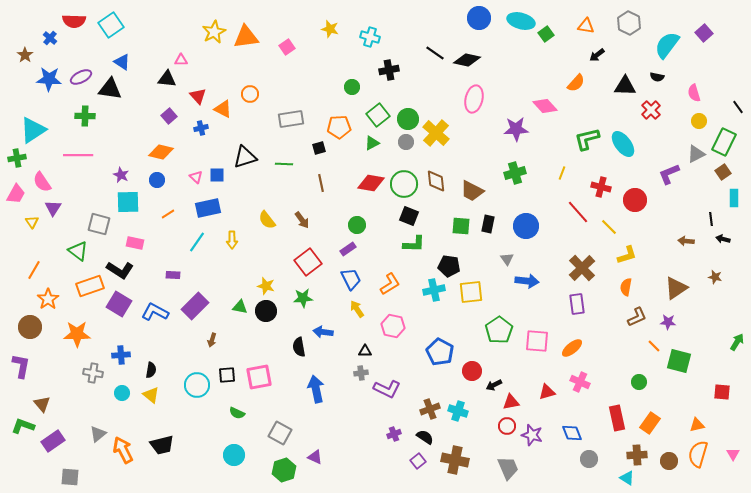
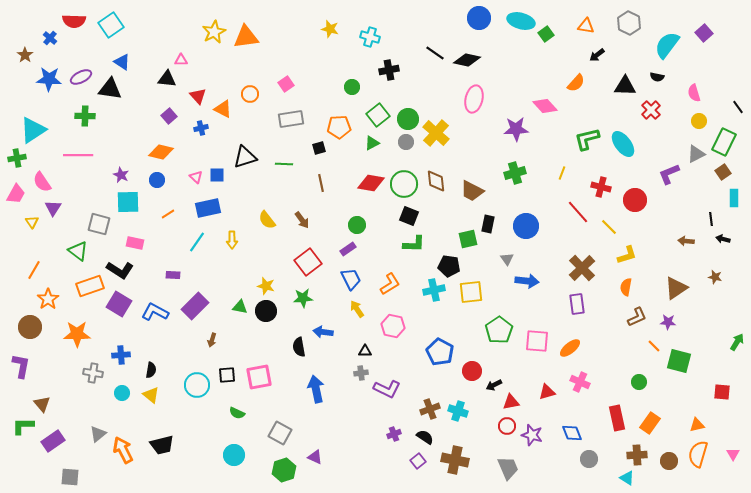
pink square at (287, 47): moved 1 px left, 37 px down
green square at (461, 226): moved 7 px right, 13 px down; rotated 18 degrees counterclockwise
orange ellipse at (572, 348): moved 2 px left
green L-shape at (23, 426): rotated 20 degrees counterclockwise
